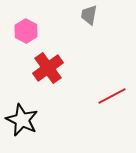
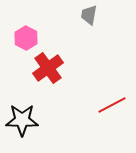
pink hexagon: moved 7 px down
red line: moved 9 px down
black star: rotated 24 degrees counterclockwise
